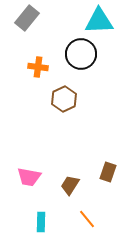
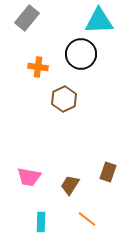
orange line: rotated 12 degrees counterclockwise
